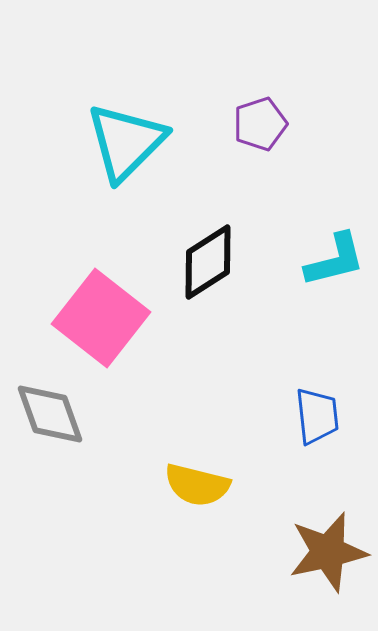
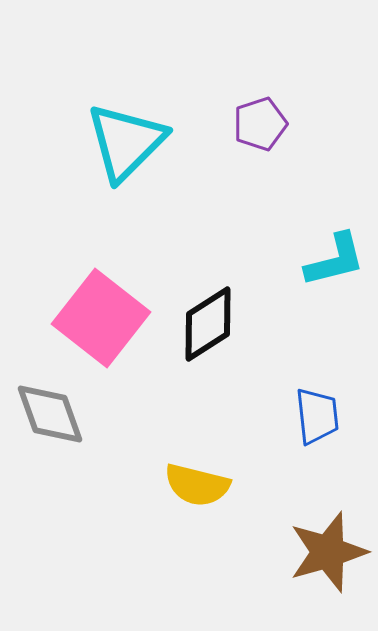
black diamond: moved 62 px down
brown star: rotated 4 degrees counterclockwise
